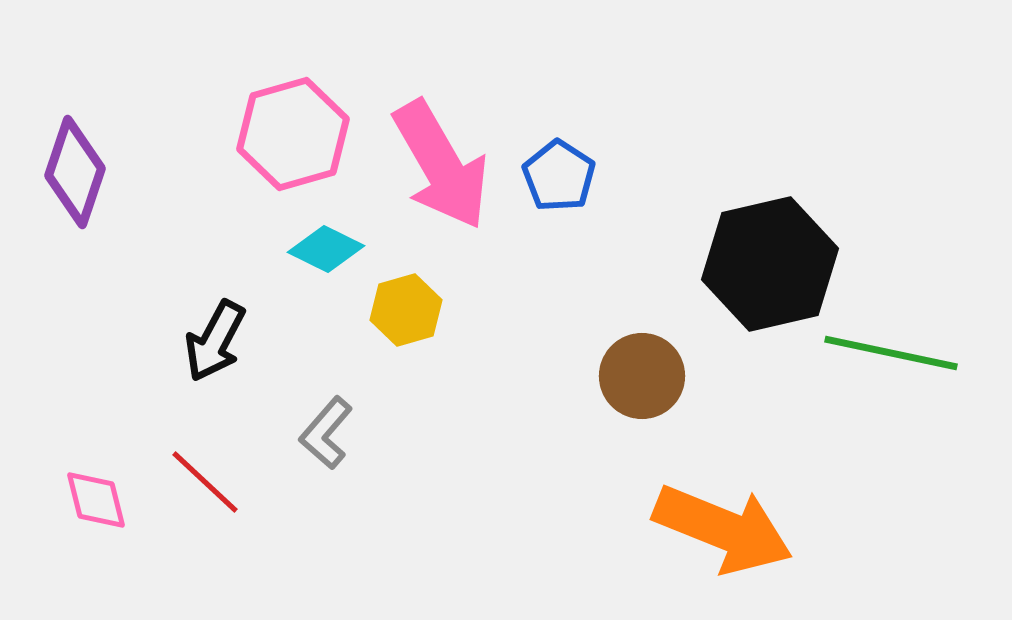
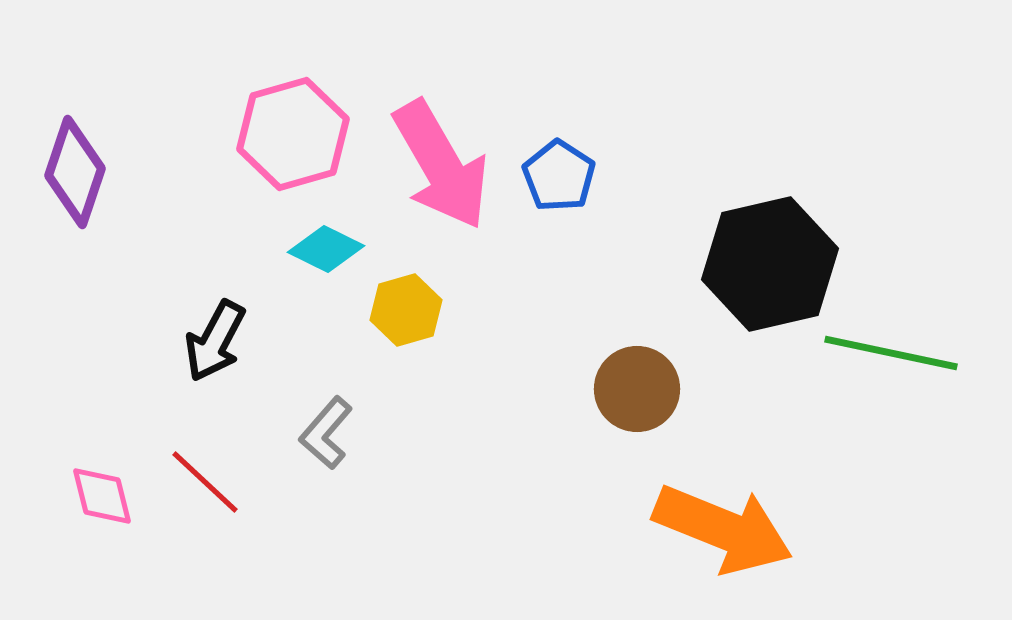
brown circle: moved 5 px left, 13 px down
pink diamond: moved 6 px right, 4 px up
